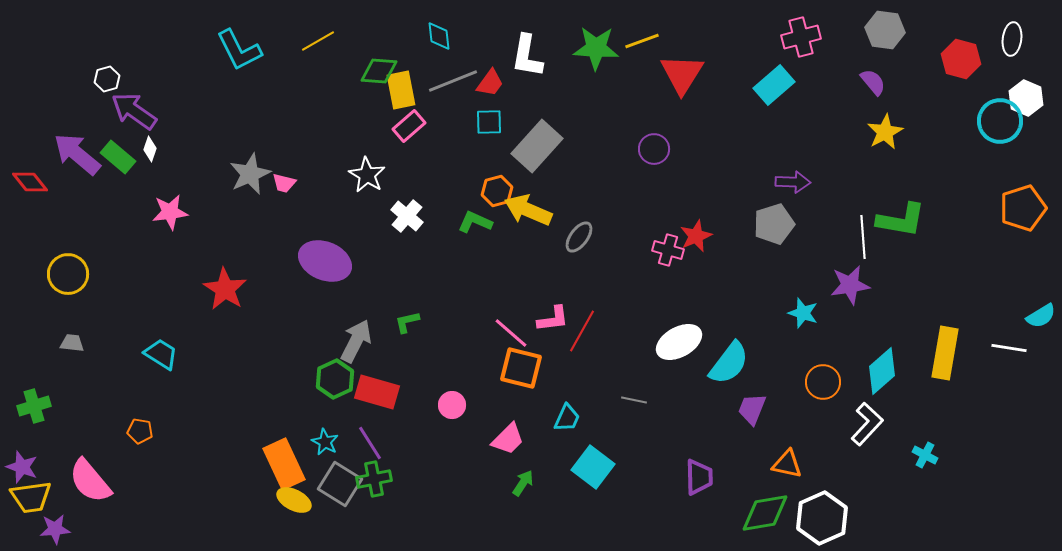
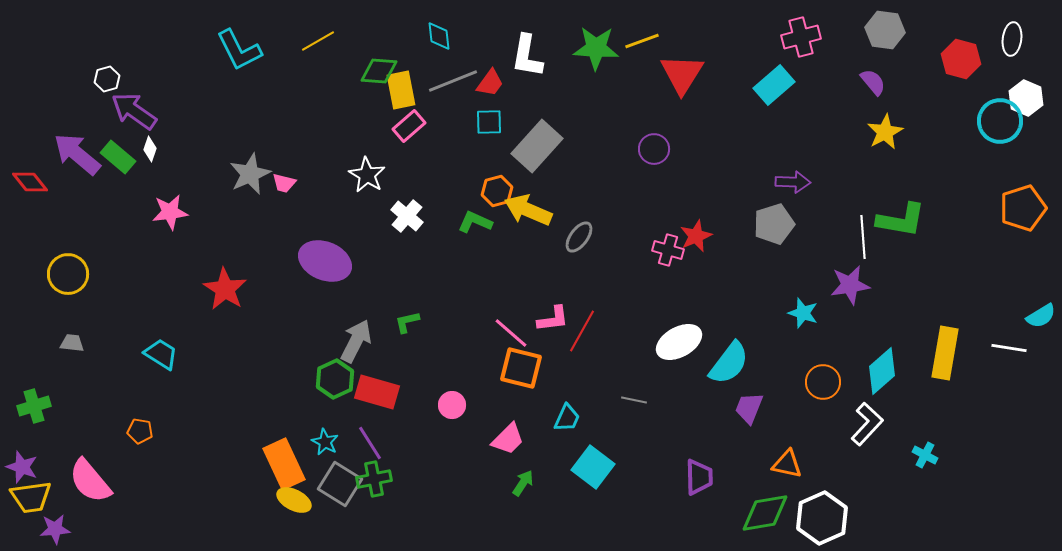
purple trapezoid at (752, 409): moved 3 px left, 1 px up
